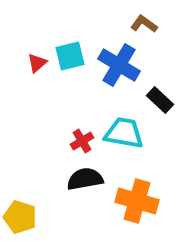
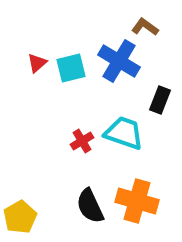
brown L-shape: moved 1 px right, 3 px down
cyan square: moved 1 px right, 12 px down
blue cross: moved 4 px up
black rectangle: rotated 68 degrees clockwise
cyan trapezoid: rotated 9 degrees clockwise
black semicircle: moved 5 px right, 27 px down; rotated 105 degrees counterclockwise
yellow pentagon: rotated 24 degrees clockwise
